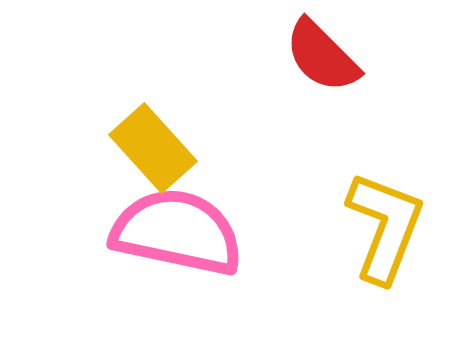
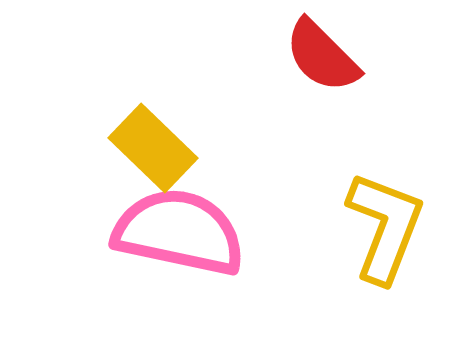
yellow rectangle: rotated 4 degrees counterclockwise
pink semicircle: moved 2 px right
